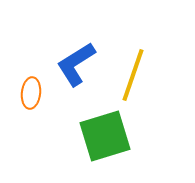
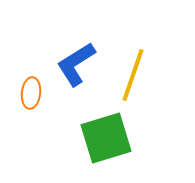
green square: moved 1 px right, 2 px down
